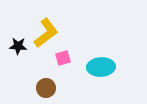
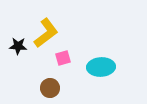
brown circle: moved 4 px right
